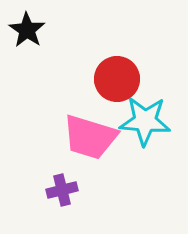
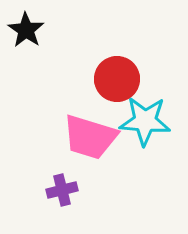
black star: moved 1 px left
